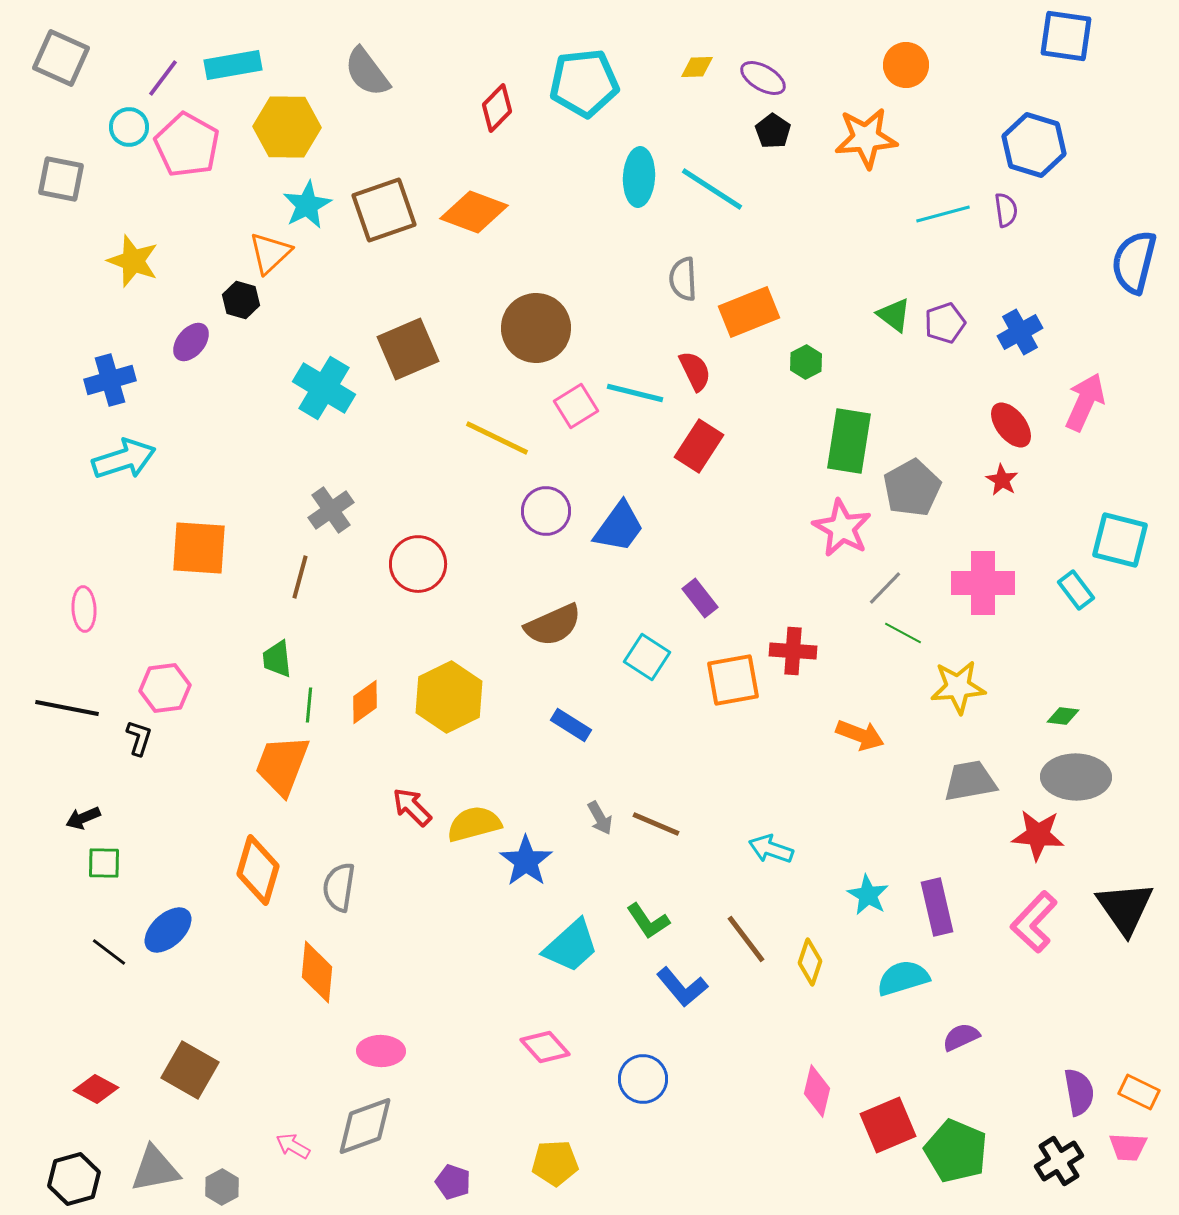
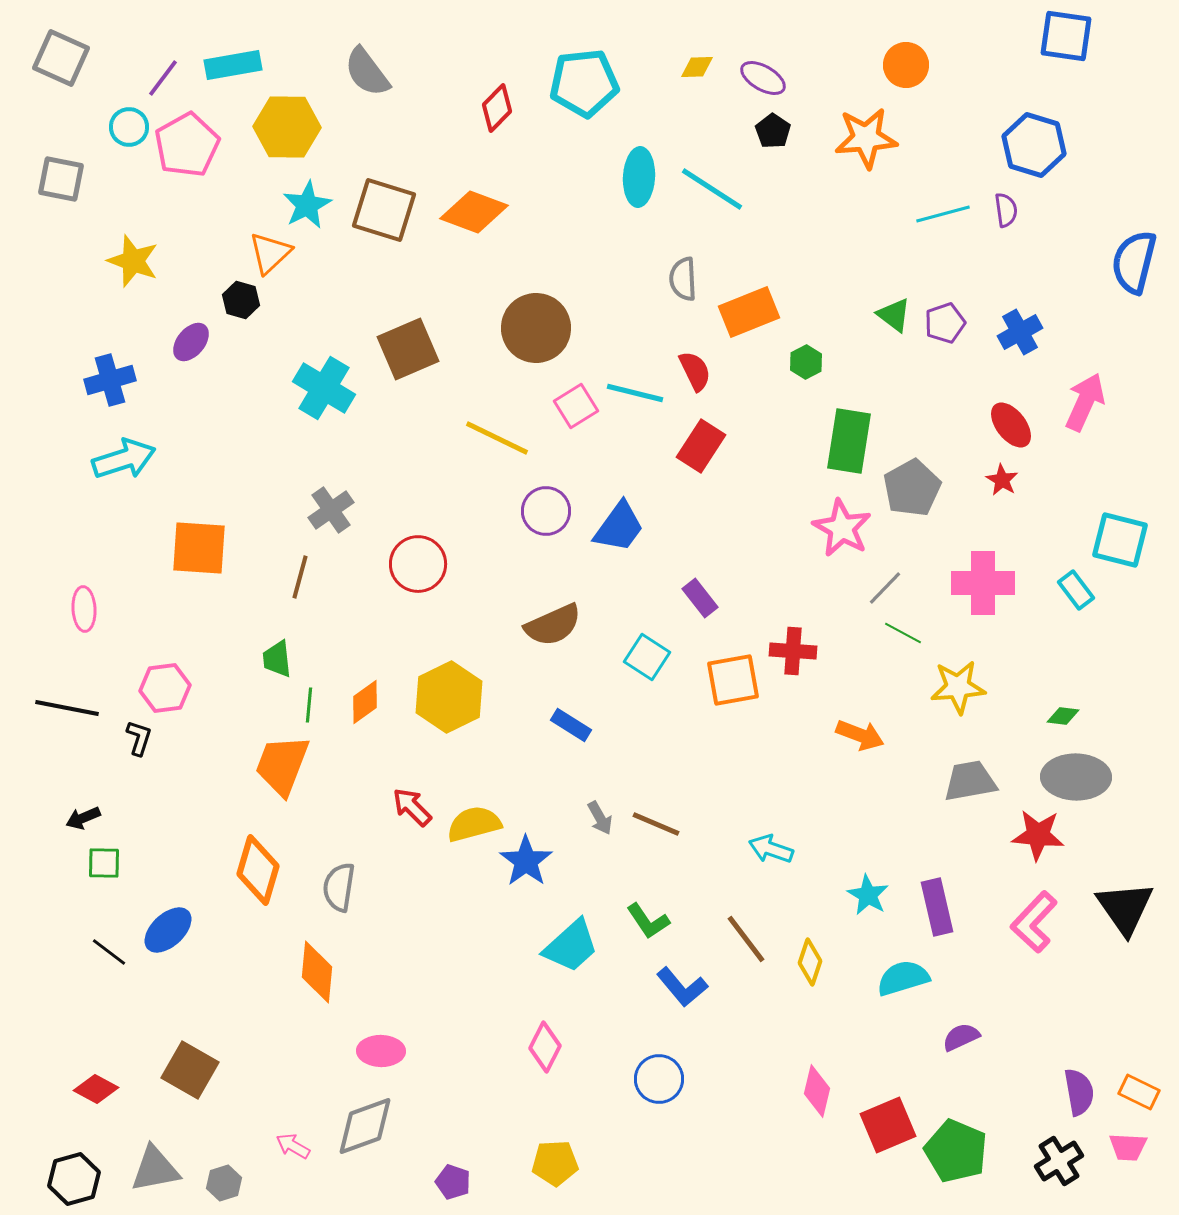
pink pentagon at (187, 145): rotated 14 degrees clockwise
brown square at (384, 210): rotated 36 degrees clockwise
red rectangle at (699, 446): moved 2 px right
pink diamond at (545, 1047): rotated 69 degrees clockwise
blue circle at (643, 1079): moved 16 px right
gray hexagon at (222, 1187): moved 2 px right, 4 px up; rotated 12 degrees clockwise
